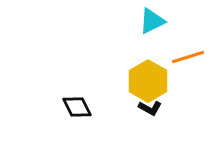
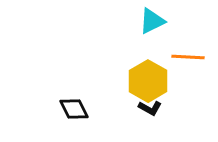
orange line: rotated 20 degrees clockwise
black diamond: moved 3 px left, 2 px down
